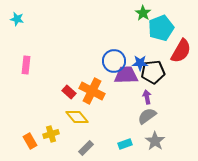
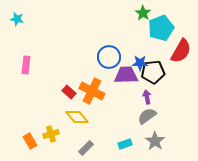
blue circle: moved 5 px left, 4 px up
